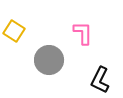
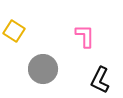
pink L-shape: moved 2 px right, 3 px down
gray circle: moved 6 px left, 9 px down
